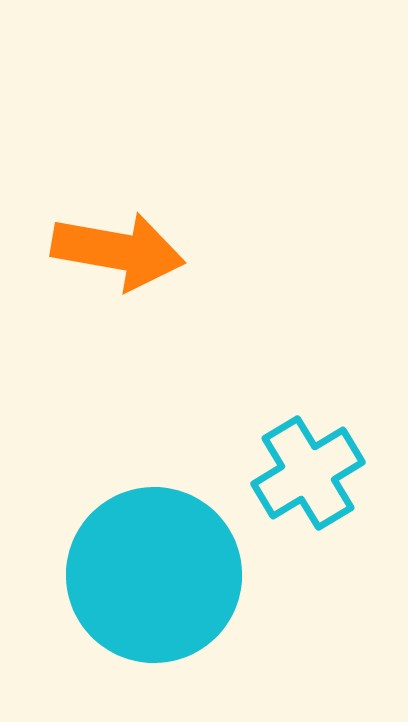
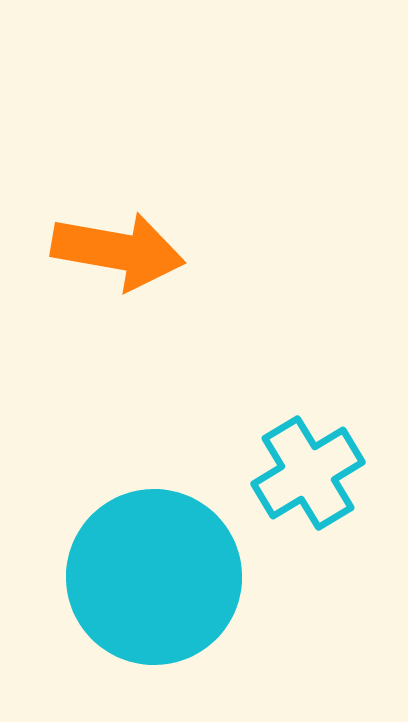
cyan circle: moved 2 px down
